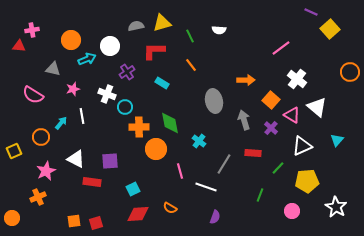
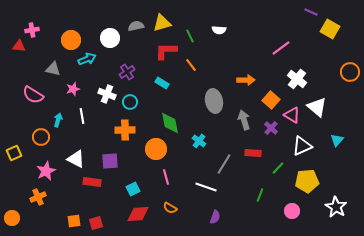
yellow square at (330, 29): rotated 18 degrees counterclockwise
white circle at (110, 46): moved 8 px up
red L-shape at (154, 51): moved 12 px right
cyan circle at (125, 107): moved 5 px right, 5 px up
cyan arrow at (61, 123): moved 3 px left, 3 px up; rotated 24 degrees counterclockwise
orange cross at (139, 127): moved 14 px left, 3 px down
yellow square at (14, 151): moved 2 px down
pink line at (180, 171): moved 14 px left, 6 px down
